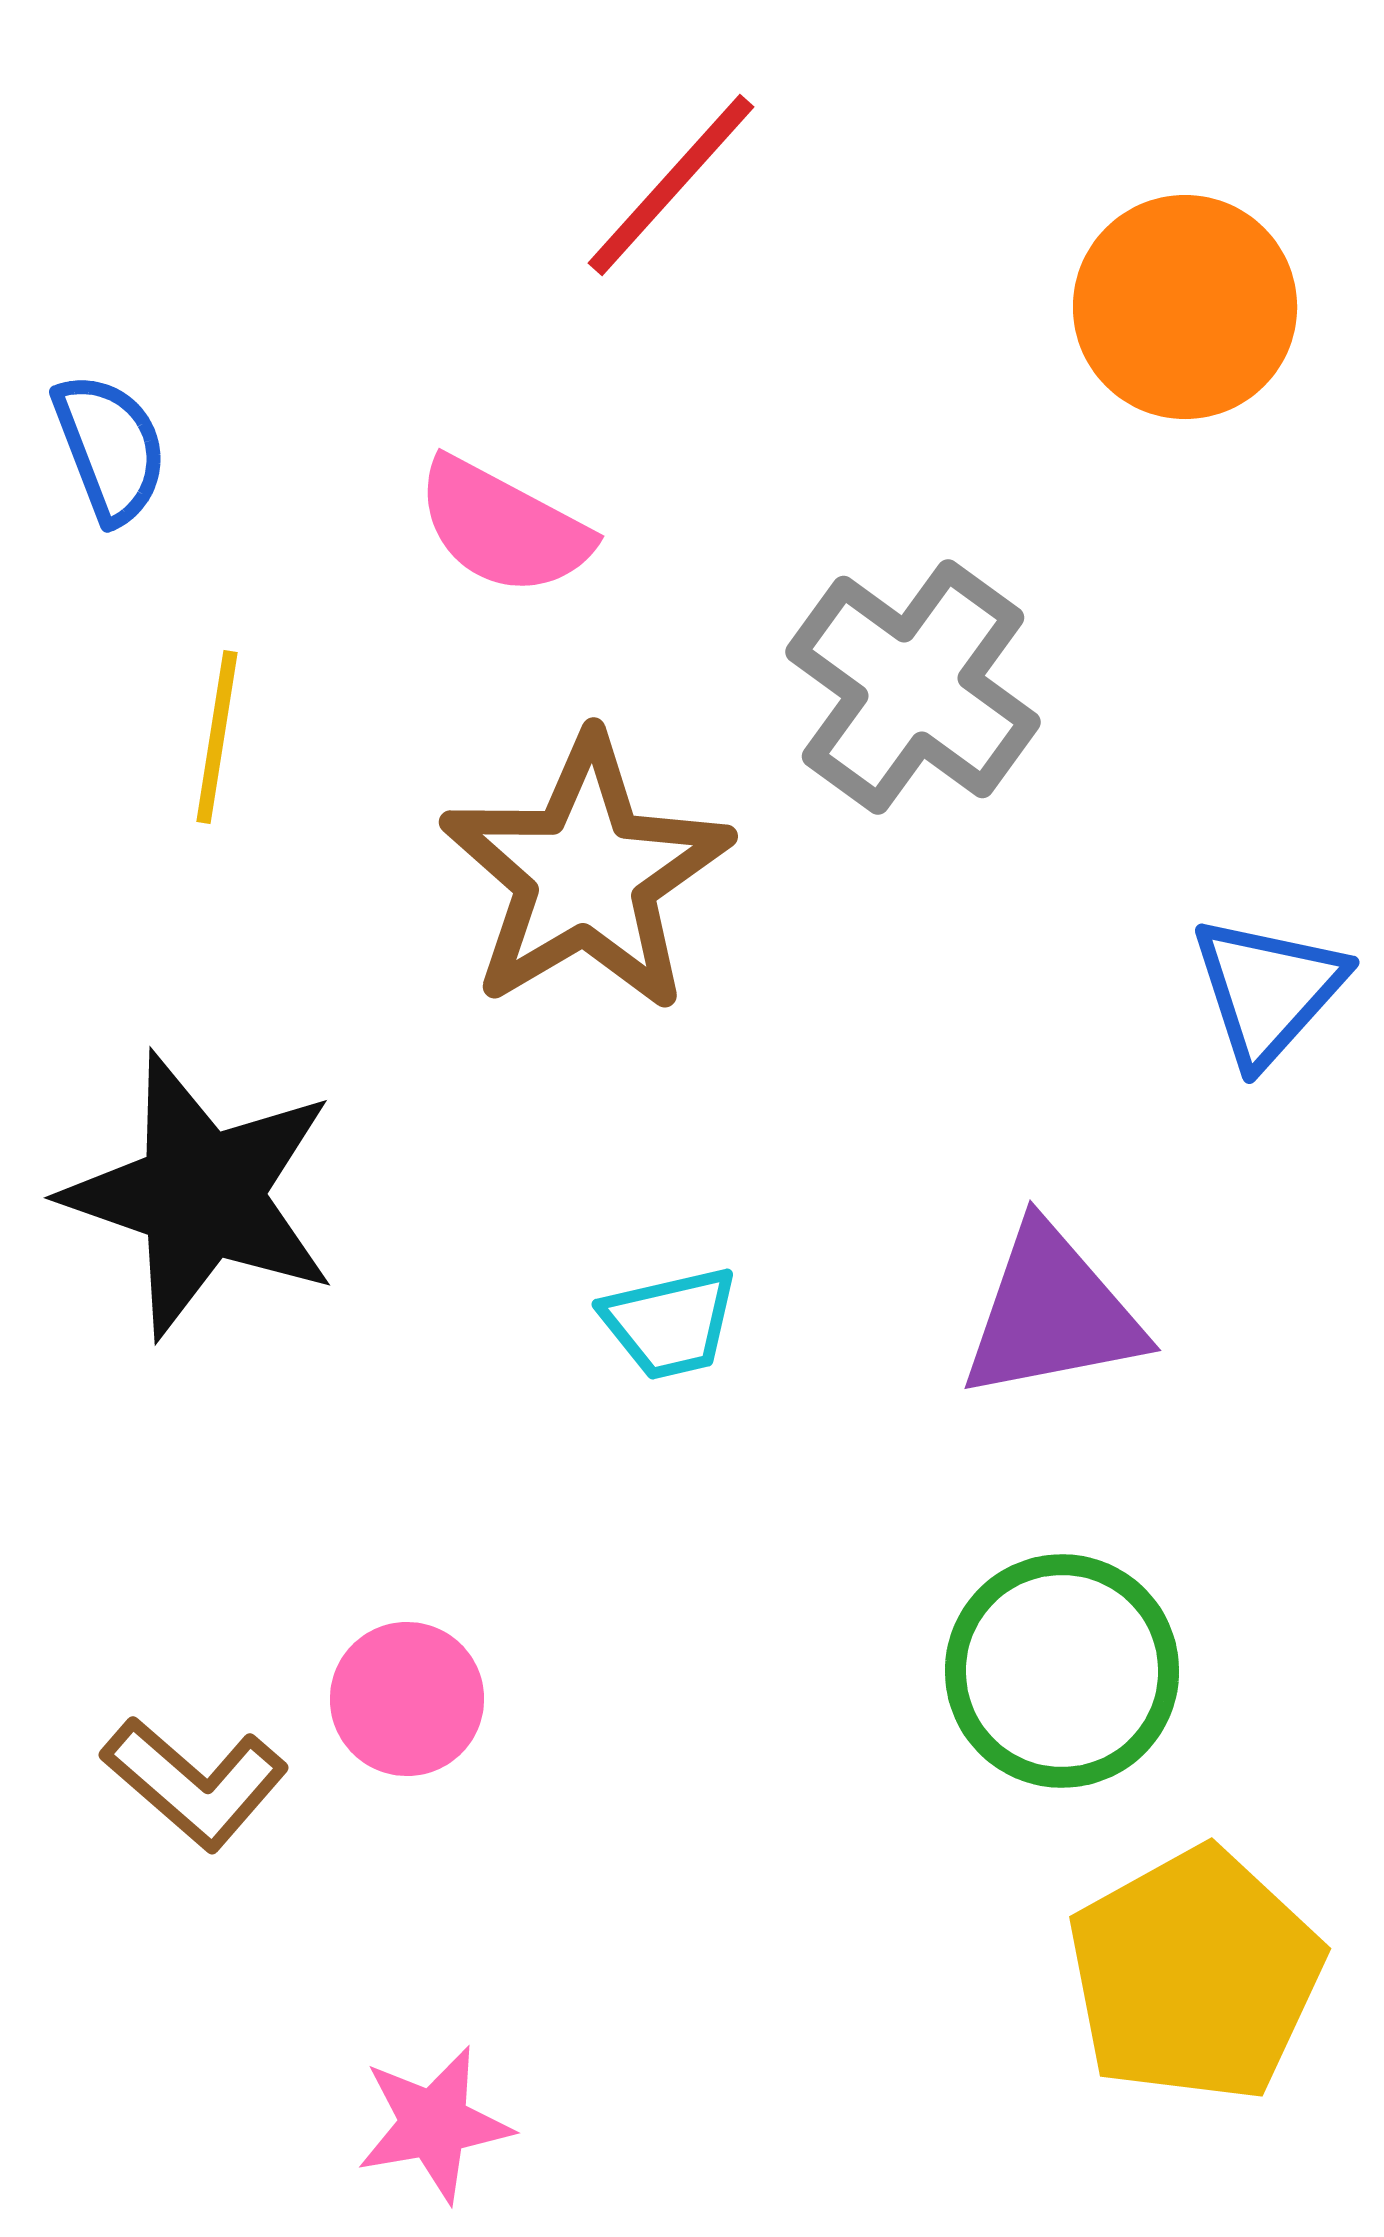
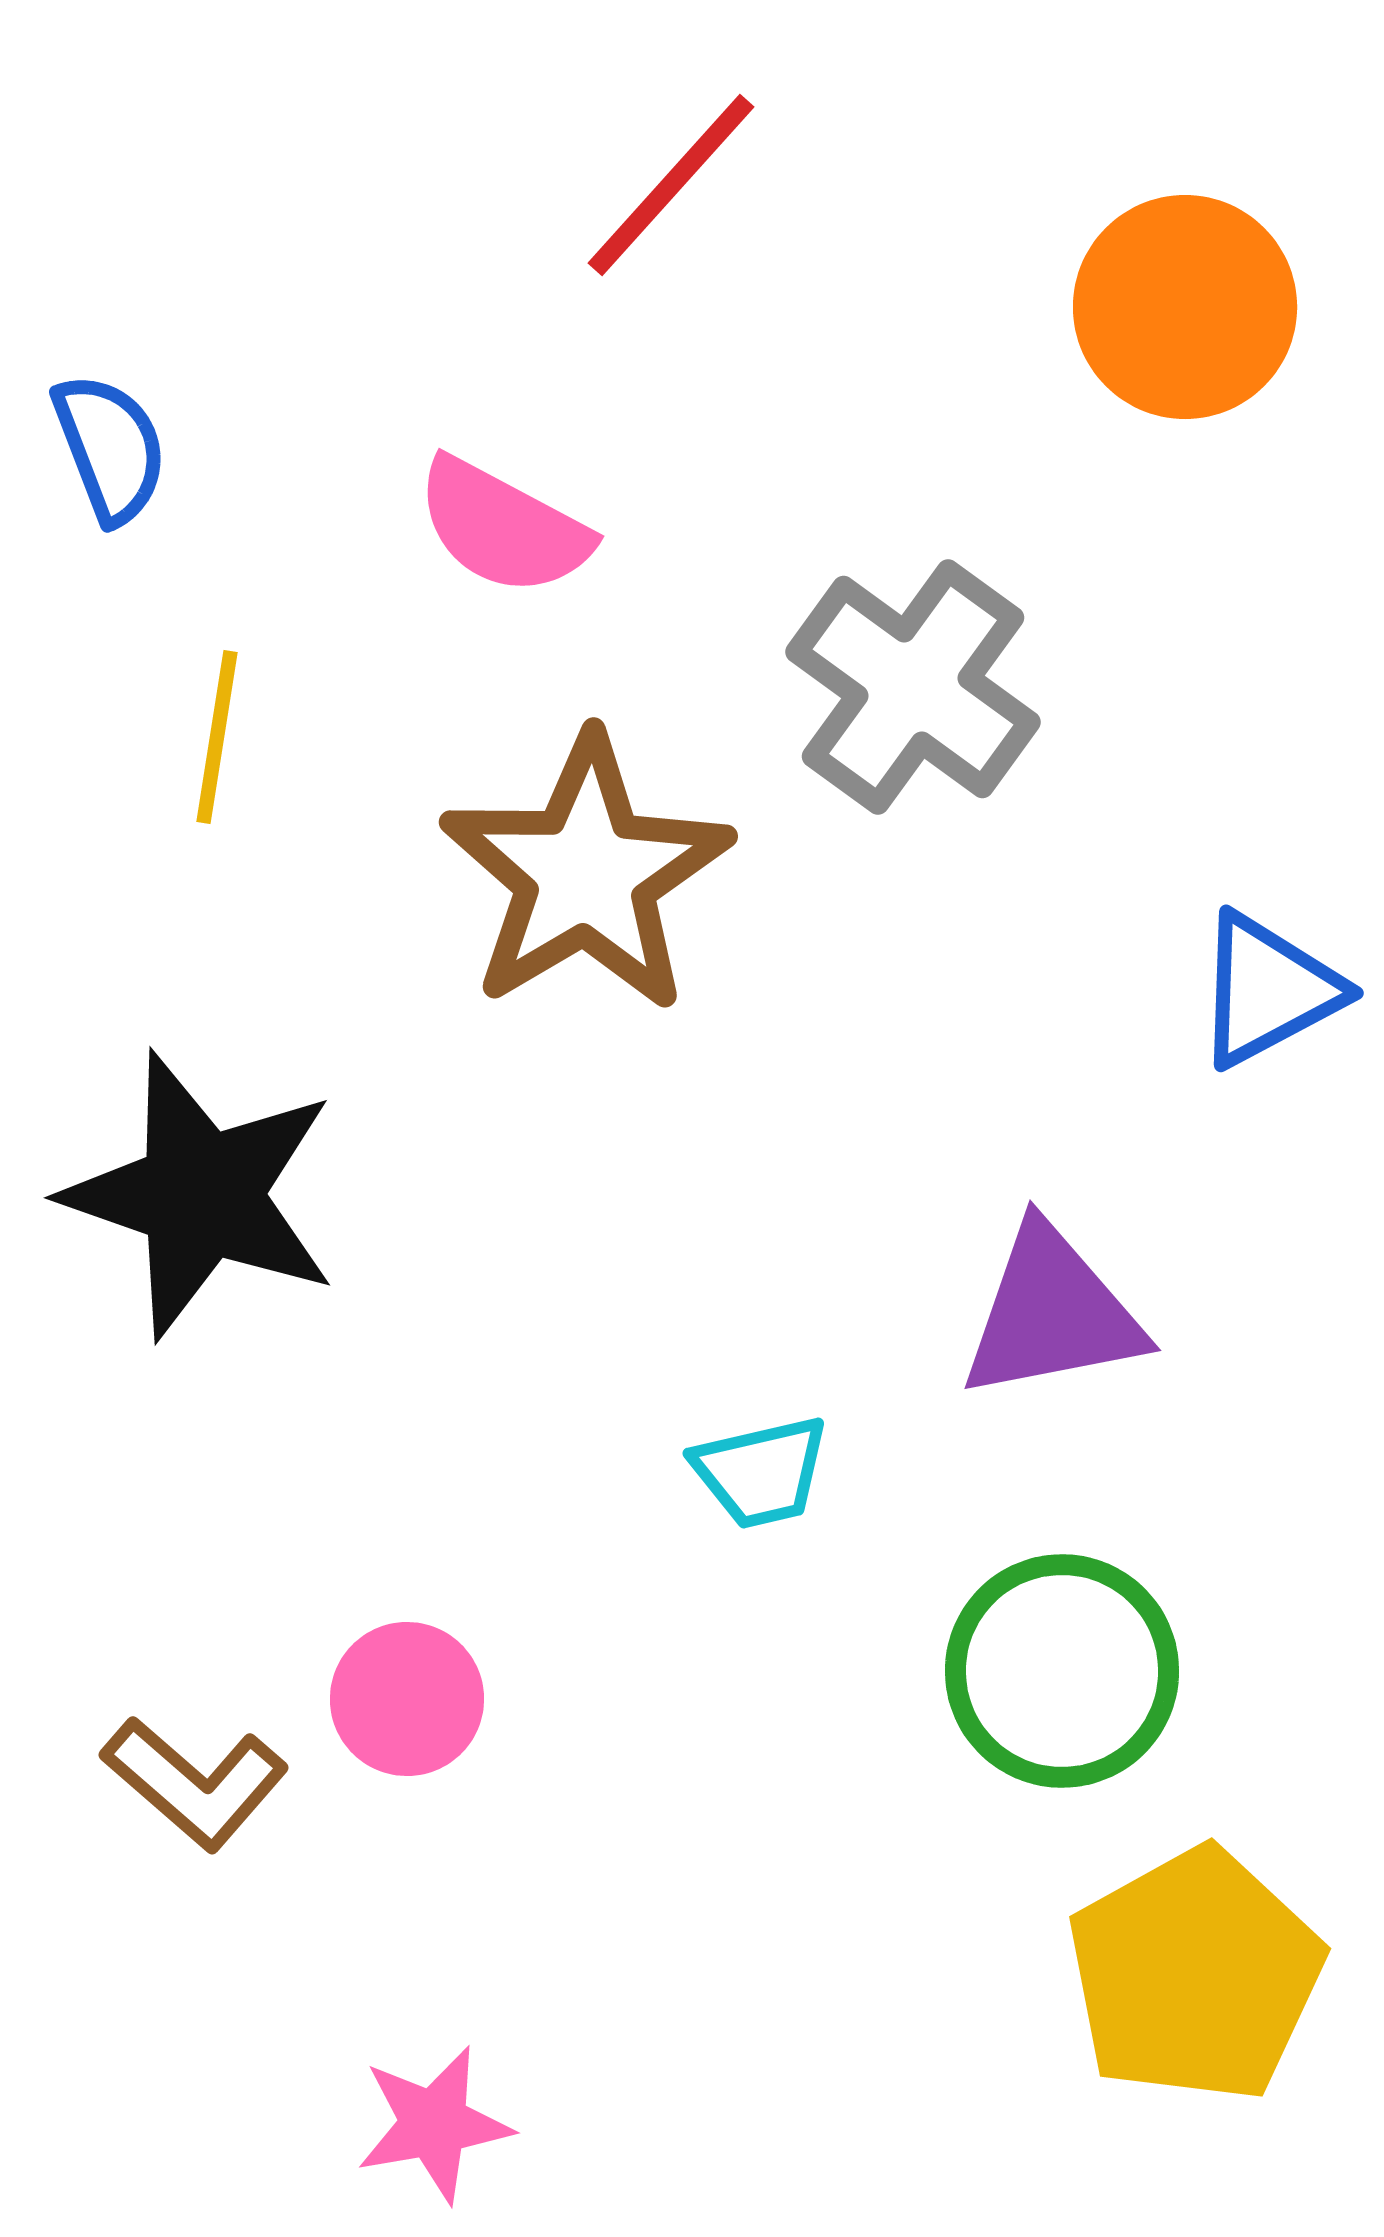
blue triangle: rotated 20 degrees clockwise
cyan trapezoid: moved 91 px right, 149 px down
